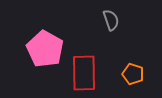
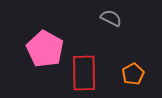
gray semicircle: moved 2 px up; rotated 45 degrees counterclockwise
orange pentagon: rotated 25 degrees clockwise
